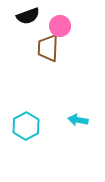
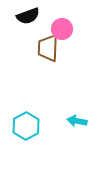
pink circle: moved 2 px right, 3 px down
cyan arrow: moved 1 px left, 1 px down
